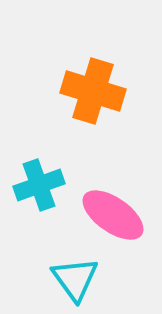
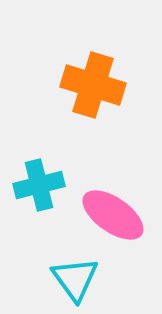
orange cross: moved 6 px up
cyan cross: rotated 6 degrees clockwise
